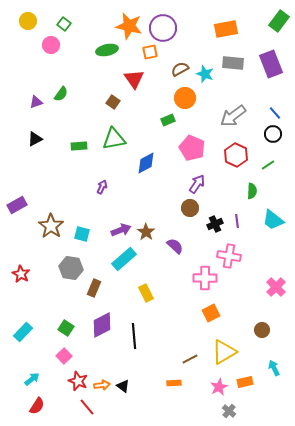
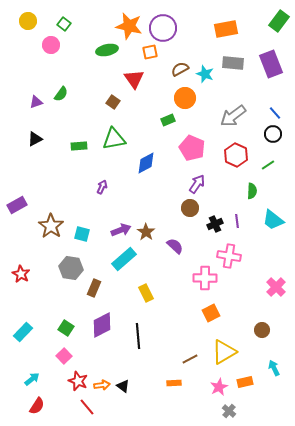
black line at (134, 336): moved 4 px right
